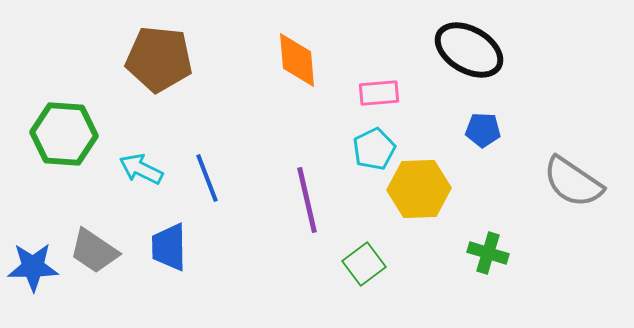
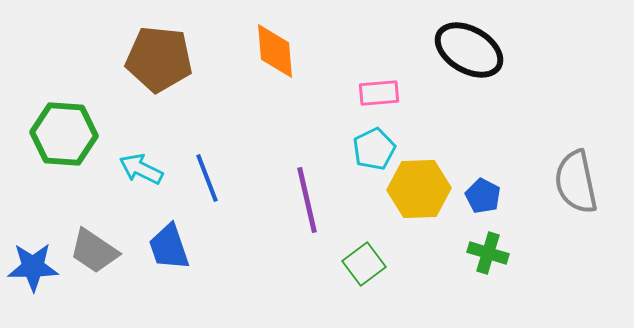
orange diamond: moved 22 px left, 9 px up
blue pentagon: moved 66 px down; rotated 24 degrees clockwise
gray semicircle: moved 3 px right; rotated 44 degrees clockwise
blue trapezoid: rotated 18 degrees counterclockwise
